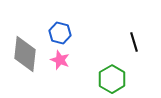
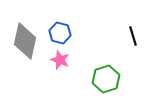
black line: moved 1 px left, 6 px up
gray diamond: moved 13 px up; rotated 6 degrees clockwise
green hexagon: moved 6 px left; rotated 12 degrees clockwise
